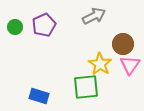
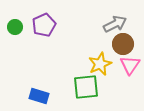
gray arrow: moved 21 px right, 8 px down
yellow star: rotated 15 degrees clockwise
